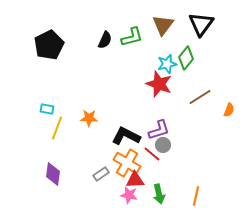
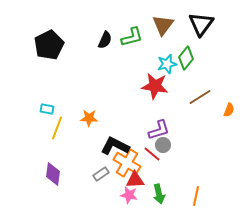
red star: moved 4 px left, 2 px down; rotated 12 degrees counterclockwise
black L-shape: moved 11 px left, 10 px down
